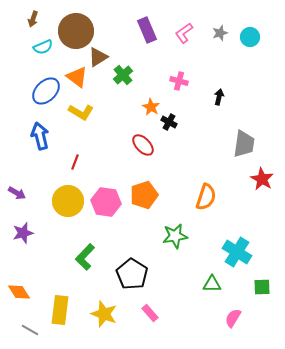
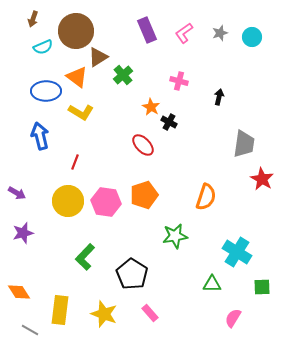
cyan circle: moved 2 px right
blue ellipse: rotated 44 degrees clockwise
